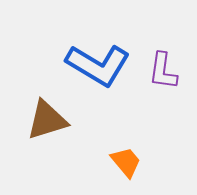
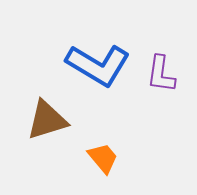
purple L-shape: moved 2 px left, 3 px down
orange trapezoid: moved 23 px left, 4 px up
